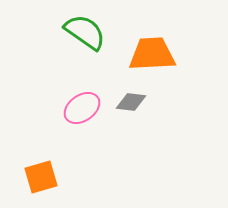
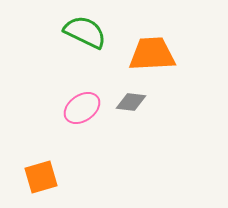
green semicircle: rotated 9 degrees counterclockwise
